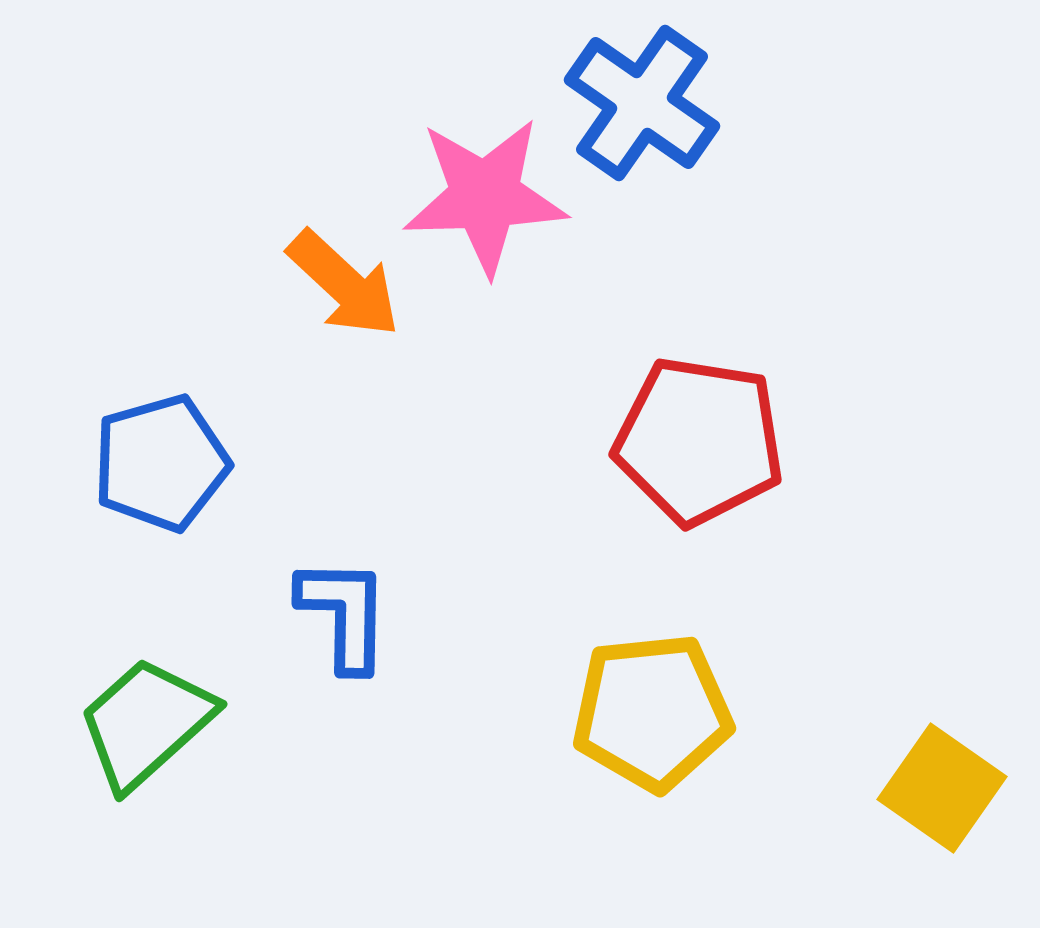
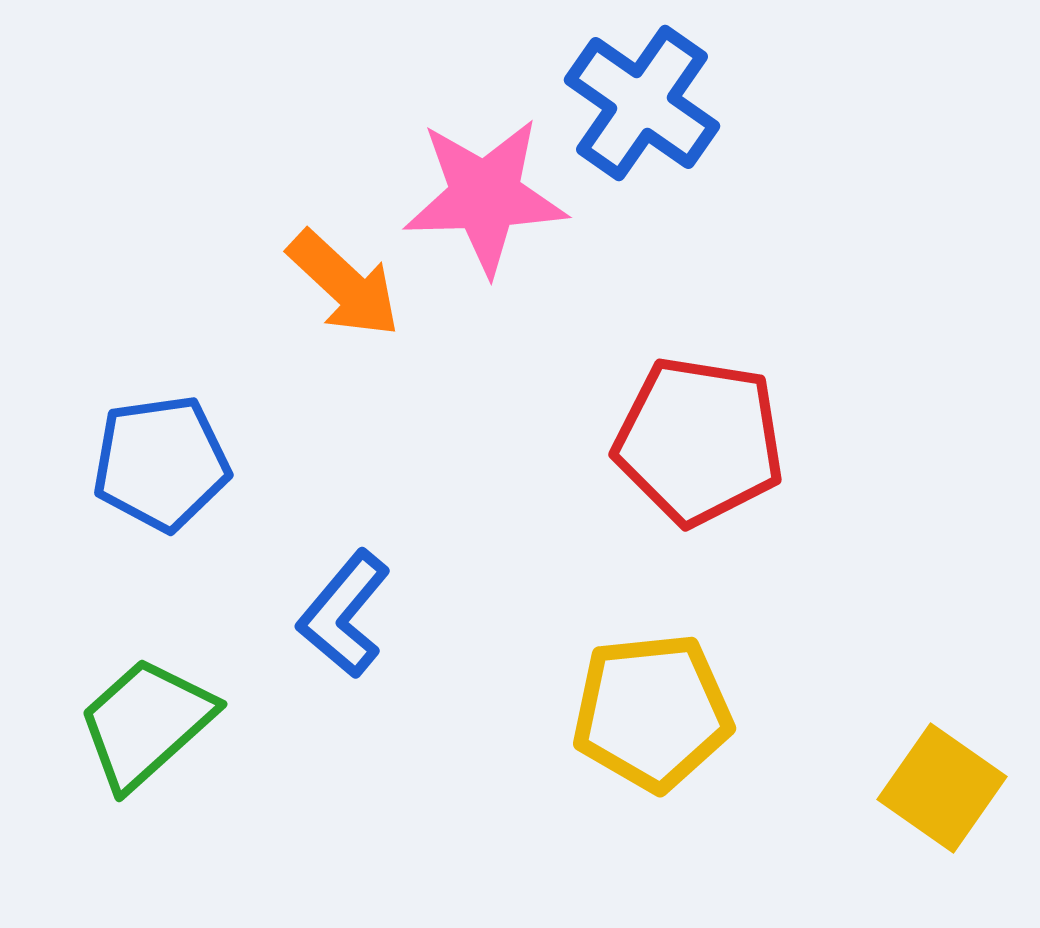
blue pentagon: rotated 8 degrees clockwise
blue L-shape: rotated 141 degrees counterclockwise
